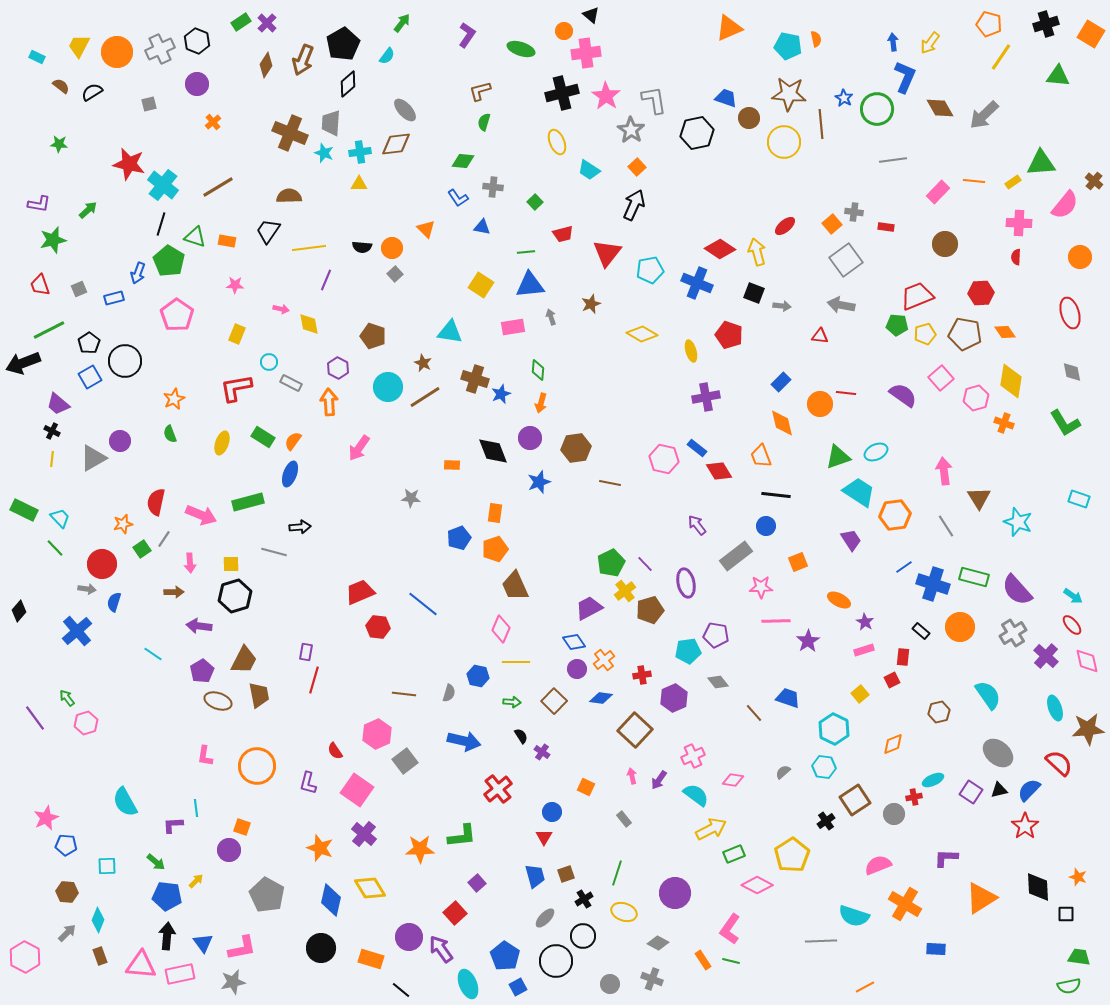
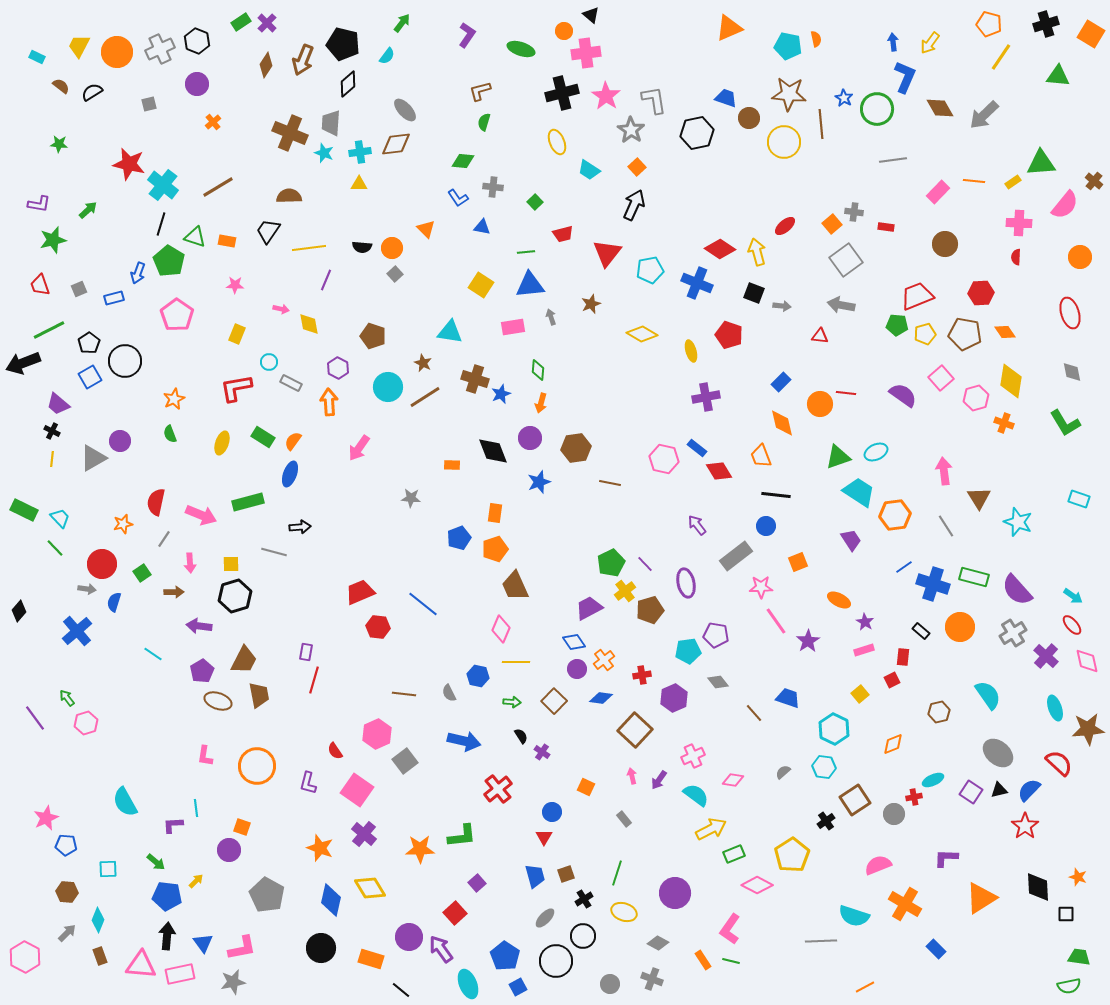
black pentagon at (343, 44): rotated 28 degrees counterclockwise
green square at (142, 549): moved 24 px down
pink line at (776, 621): rotated 56 degrees clockwise
gray semicircle at (449, 693): rotated 138 degrees clockwise
cyan square at (107, 866): moved 1 px right, 3 px down
blue rectangle at (936, 949): rotated 42 degrees clockwise
